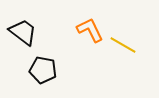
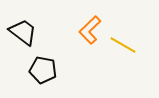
orange L-shape: rotated 108 degrees counterclockwise
